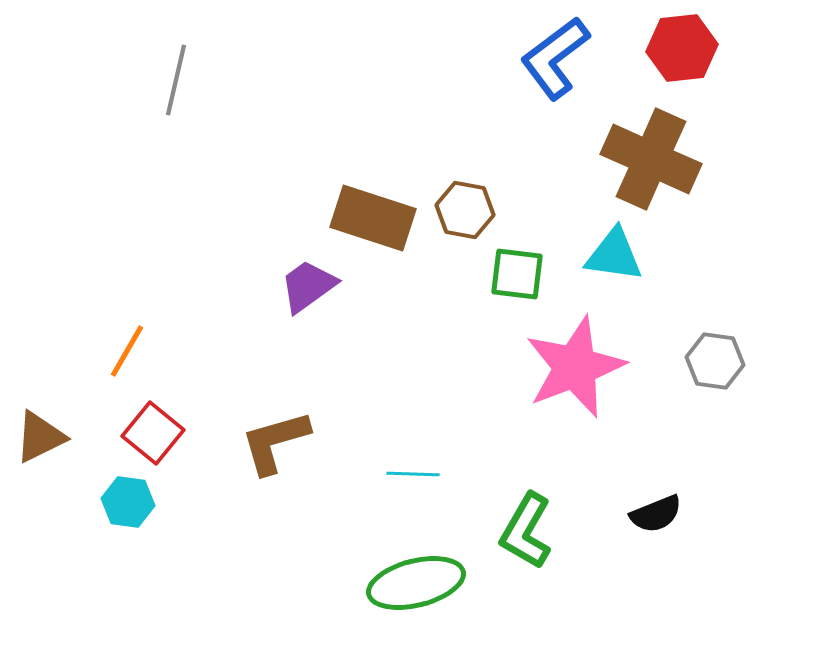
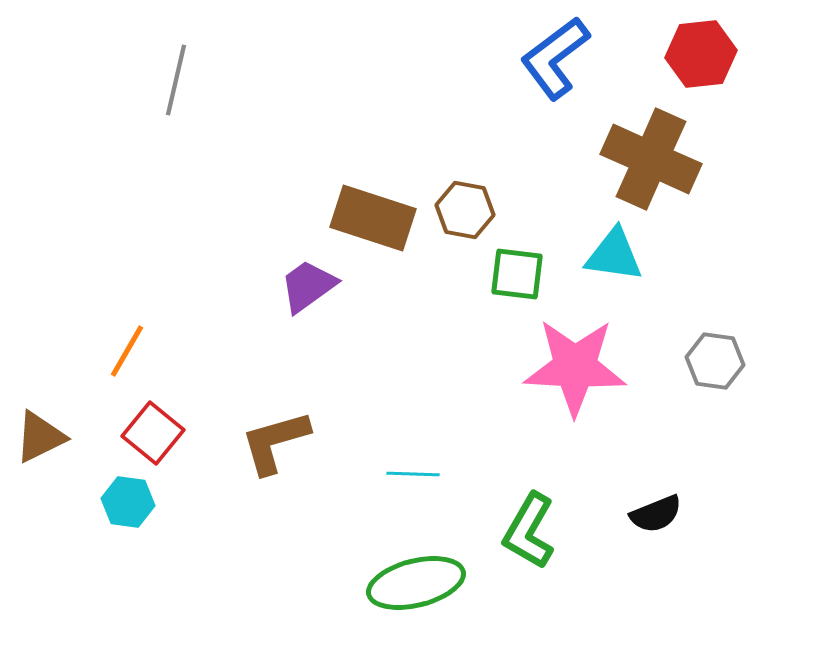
red hexagon: moved 19 px right, 6 px down
pink star: rotated 24 degrees clockwise
green L-shape: moved 3 px right
